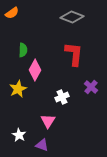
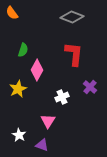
orange semicircle: rotated 88 degrees clockwise
green semicircle: rotated 16 degrees clockwise
pink diamond: moved 2 px right
purple cross: moved 1 px left
